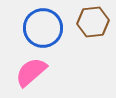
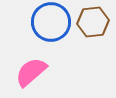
blue circle: moved 8 px right, 6 px up
